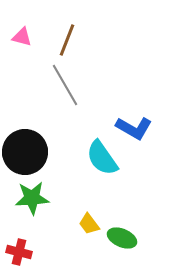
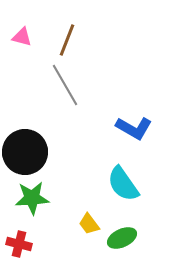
cyan semicircle: moved 21 px right, 26 px down
green ellipse: rotated 48 degrees counterclockwise
red cross: moved 8 px up
